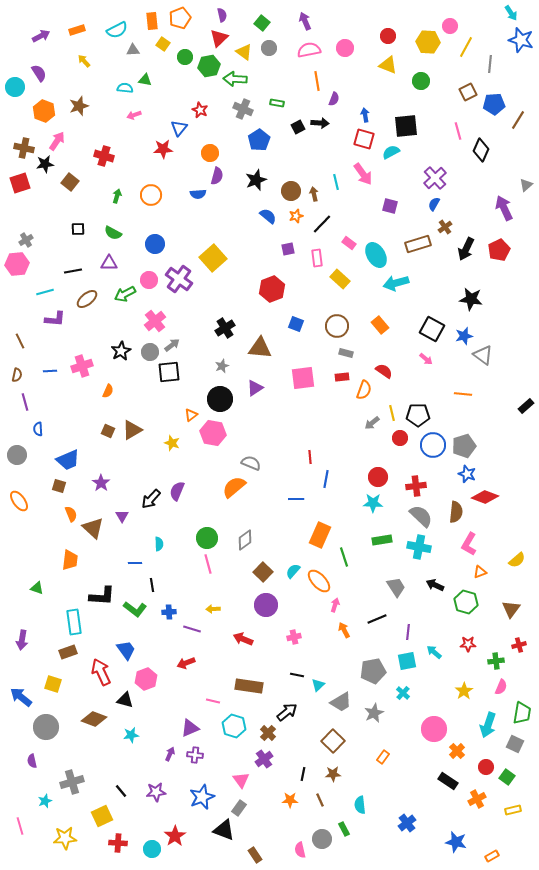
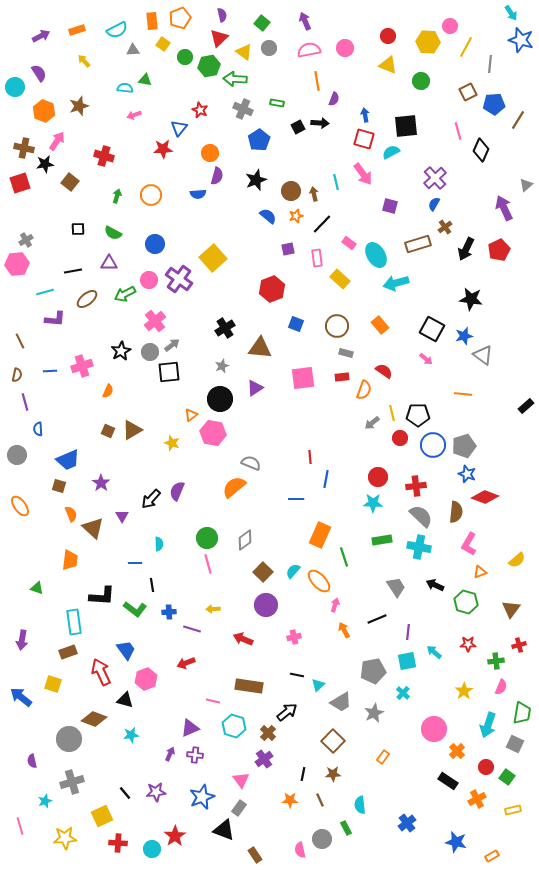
orange ellipse at (19, 501): moved 1 px right, 5 px down
gray circle at (46, 727): moved 23 px right, 12 px down
black line at (121, 791): moved 4 px right, 2 px down
green rectangle at (344, 829): moved 2 px right, 1 px up
